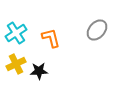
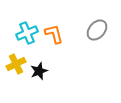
cyan cross: moved 11 px right; rotated 10 degrees clockwise
orange L-shape: moved 3 px right, 4 px up
black star: rotated 18 degrees counterclockwise
